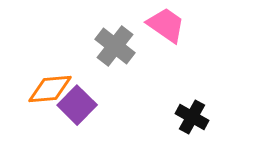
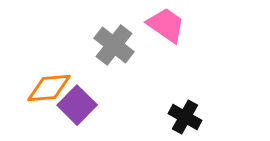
gray cross: moved 1 px left, 1 px up
orange diamond: moved 1 px left, 1 px up
black cross: moved 7 px left
